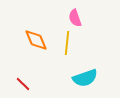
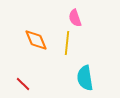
cyan semicircle: rotated 100 degrees clockwise
